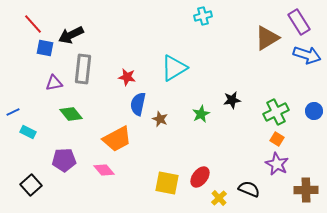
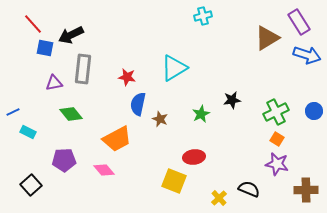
purple star: rotated 15 degrees counterclockwise
red ellipse: moved 6 px left, 20 px up; rotated 45 degrees clockwise
yellow square: moved 7 px right, 2 px up; rotated 10 degrees clockwise
